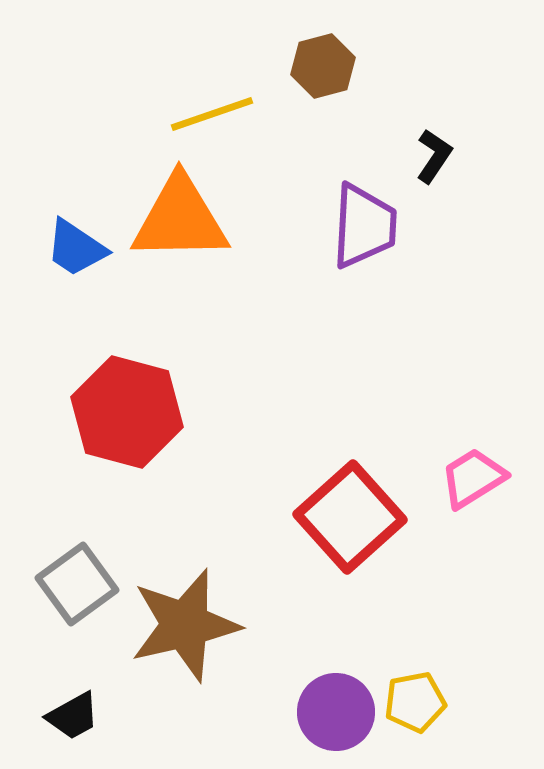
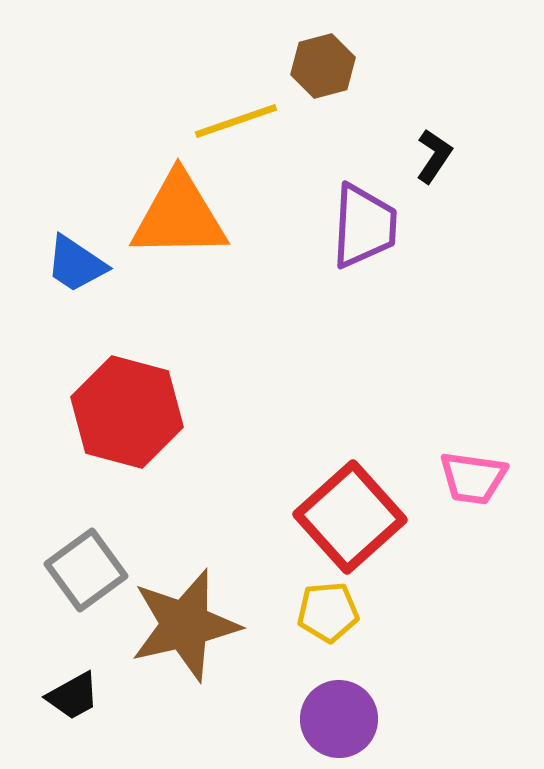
yellow line: moved 24 px right, 7 px down
orange triangle: moved 1 px left, 3 px up
blue trapezoid: moved 16 px down
pink trapezoid: rotated 140 degrees counterclockwise
gray square: moved 9 px right, 14 px up
yellow pentagon: moved 87 px left, 90 px up; rotated 6 degrees clockwise
purple circle: moved 3 px right, 7 px down
black trapezoid: moved 20 px up
